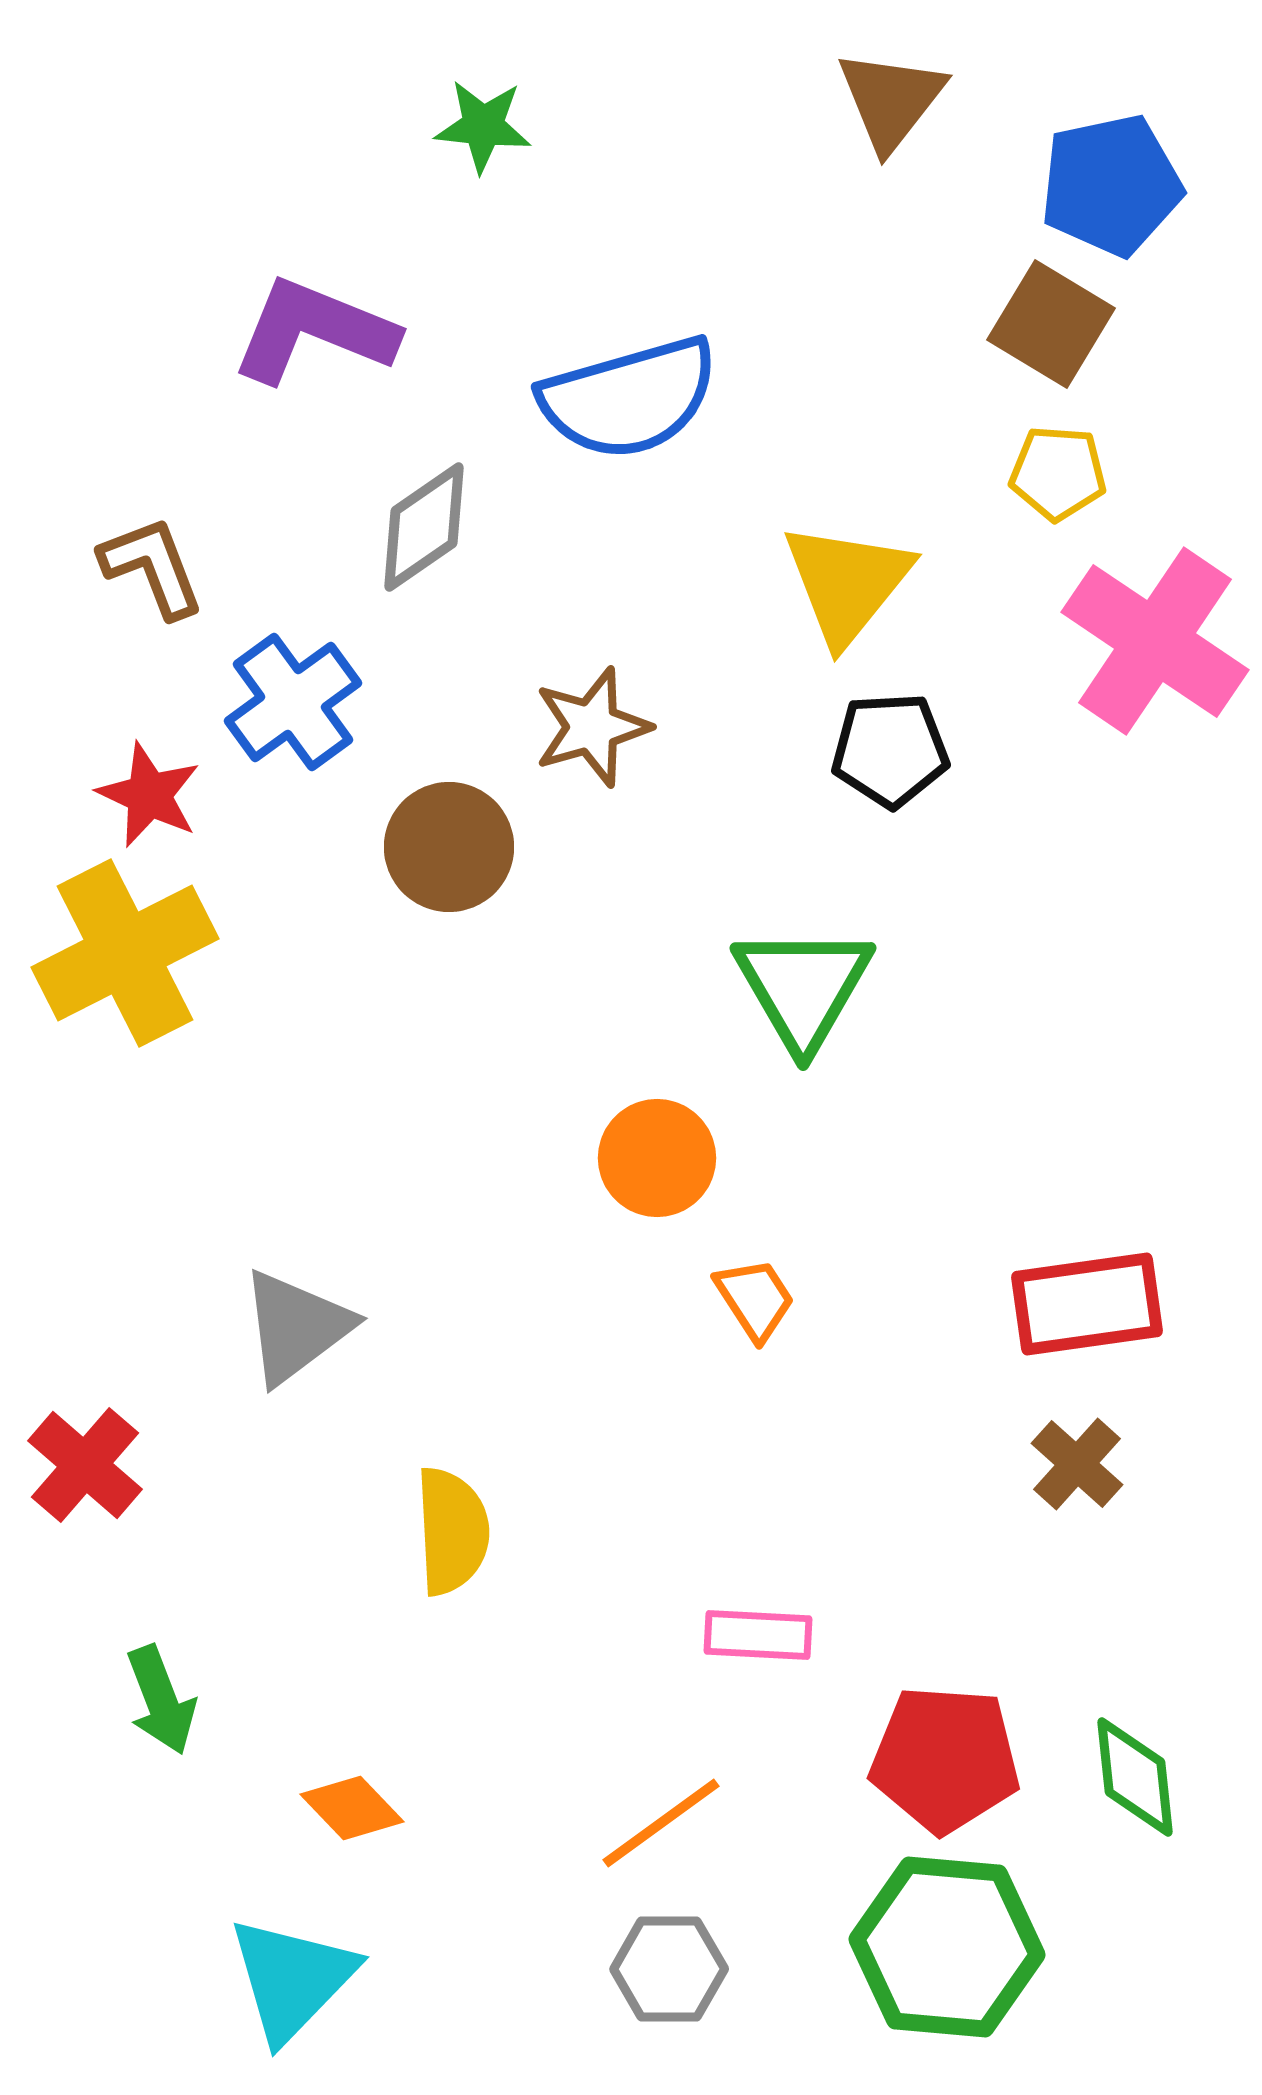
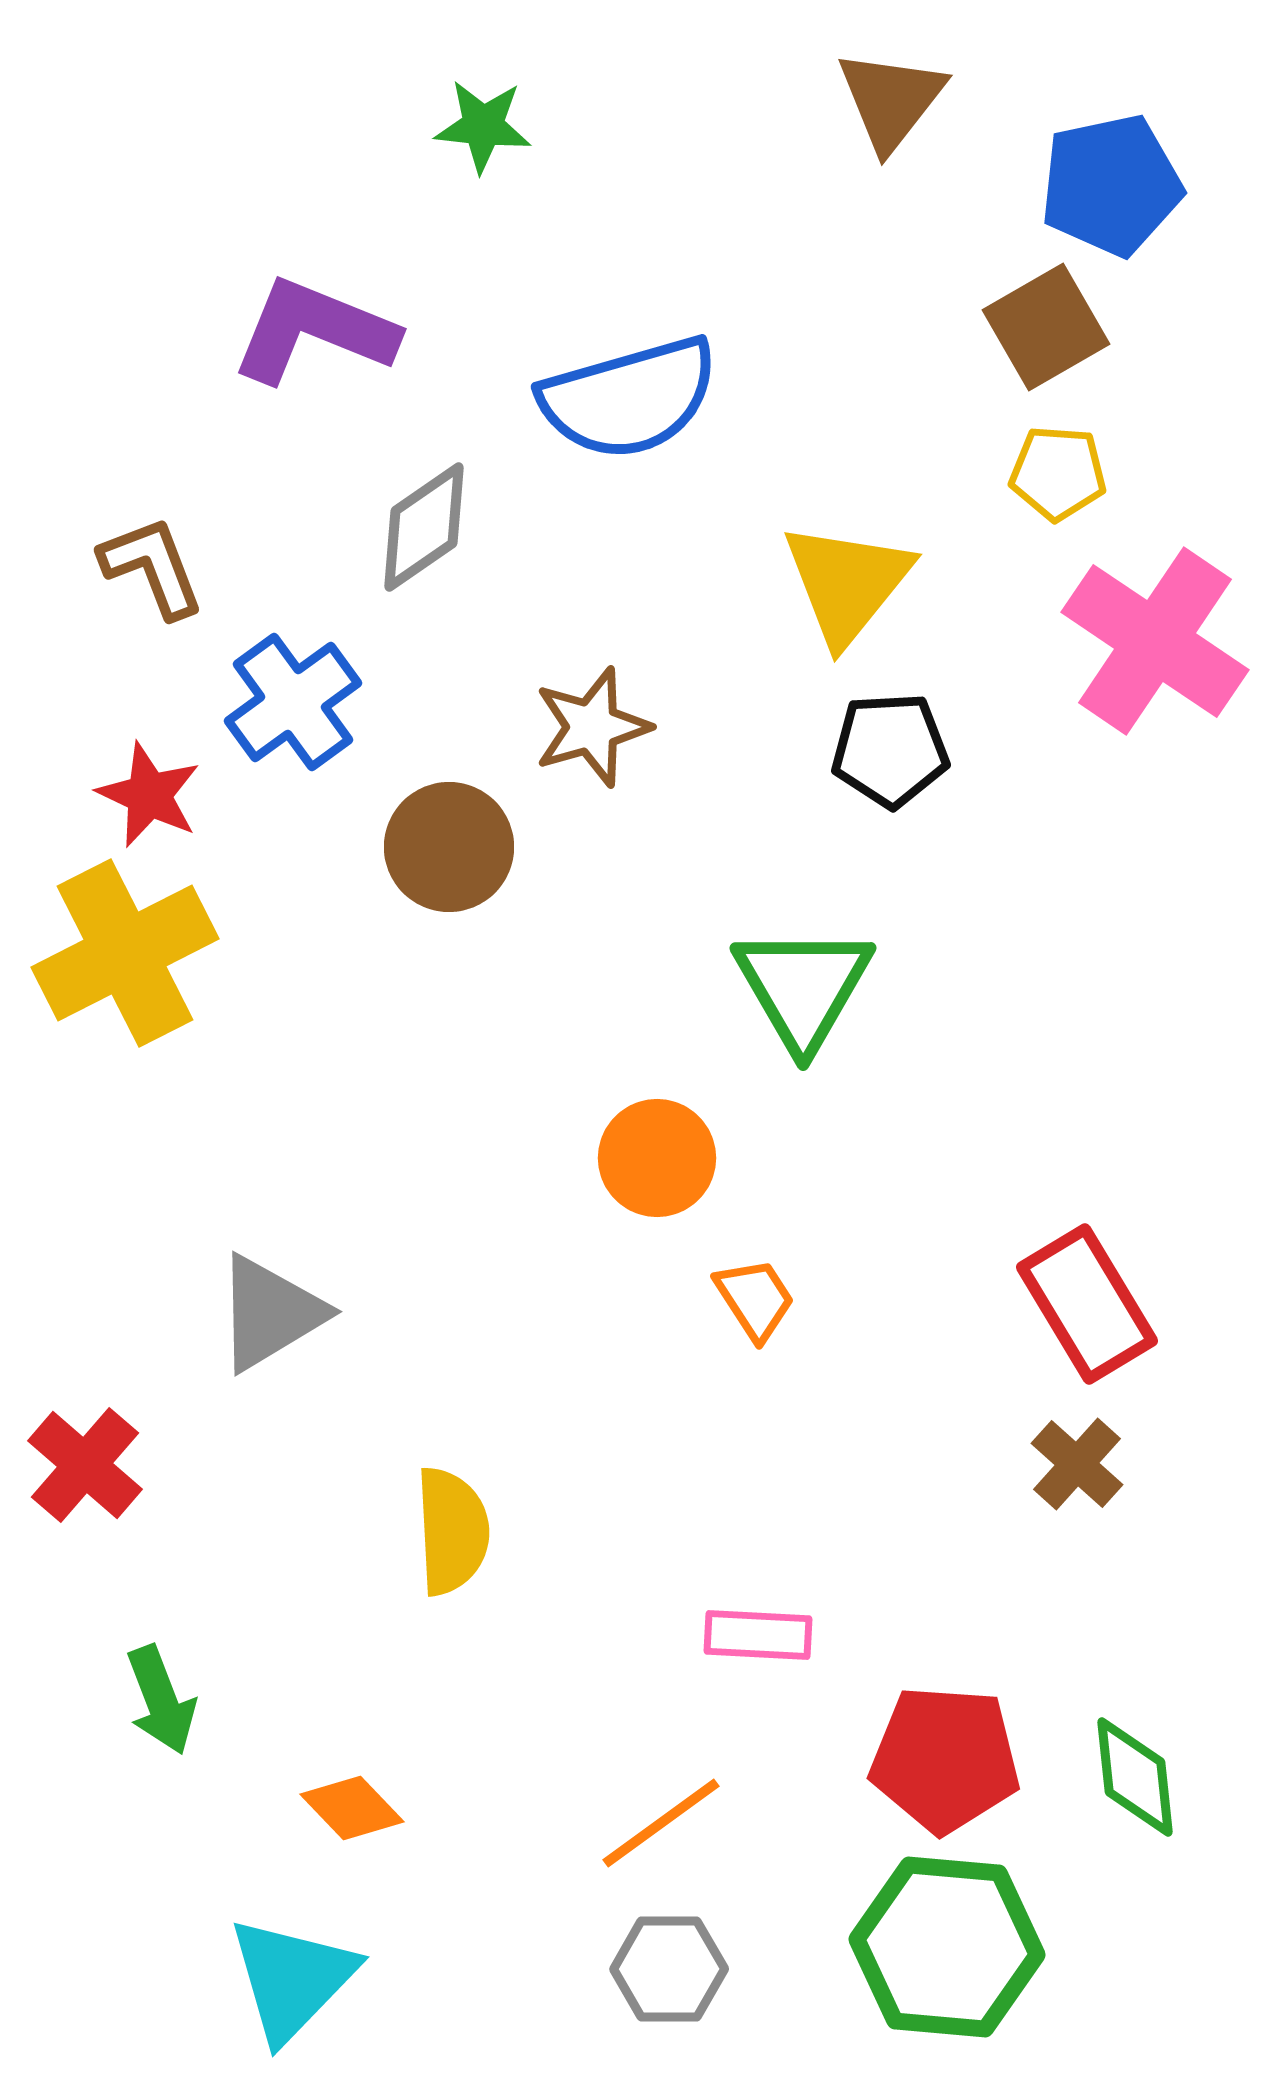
brown square: moved 5 px left, 3 px down; rotated 29 degrees clockwise
red rectangle: rotated 67 degrees clockwise
gray triangle: moved 26 px left, 14 px up; rotated 6 degrees clockwise
